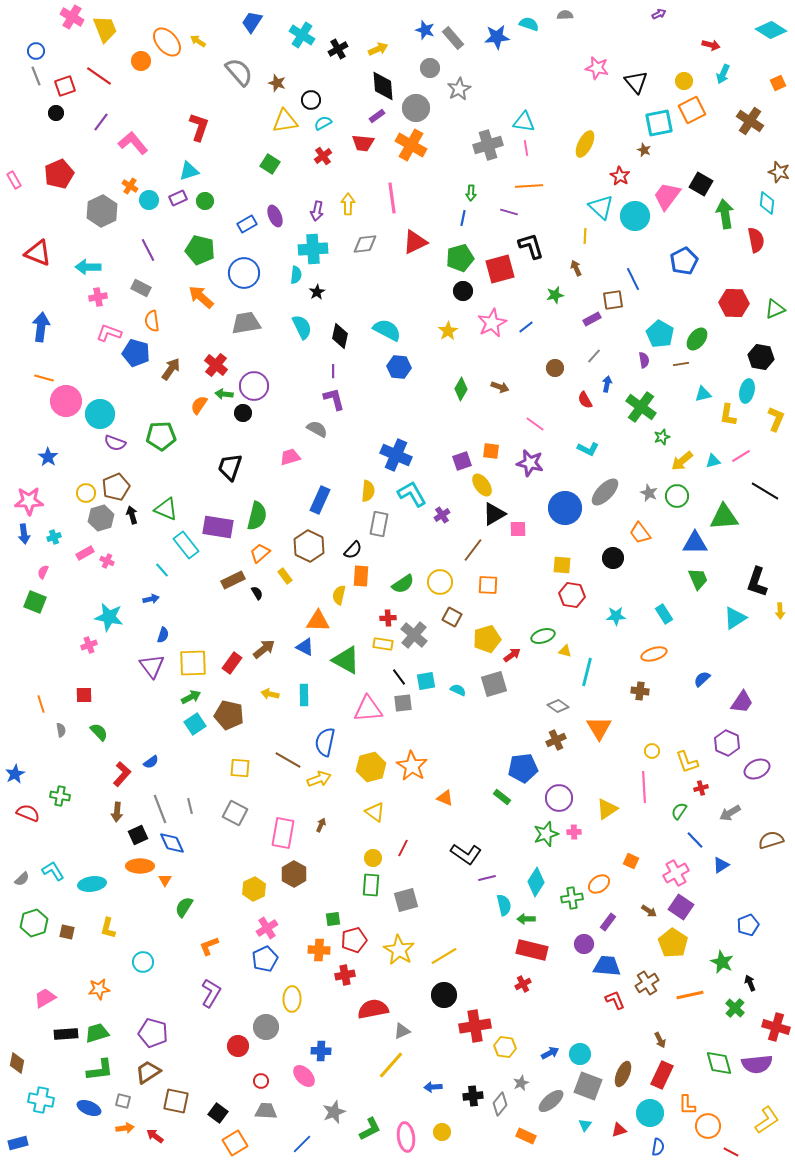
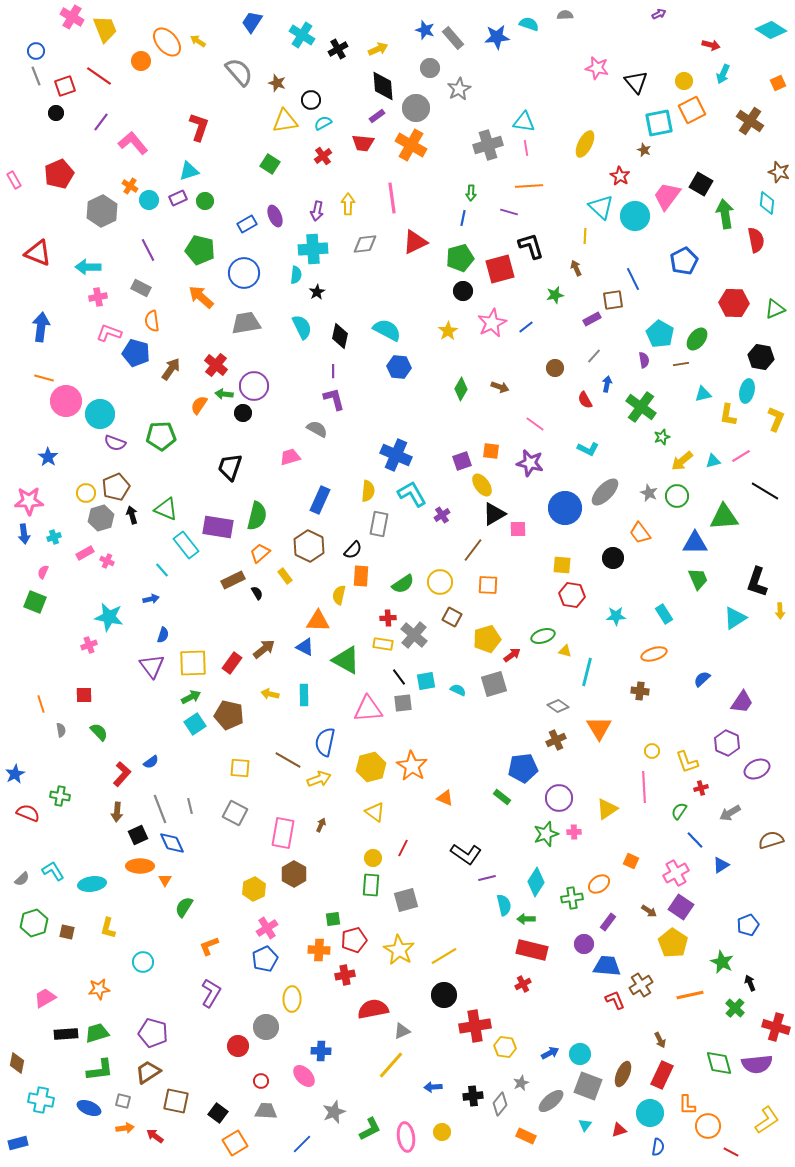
brown cross at (647, 983): moved 6 px left, 2 px down
